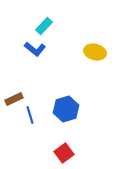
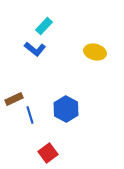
blue hexagon: rotated 15 degrees counterclockwise
red square: moved 16 px left
